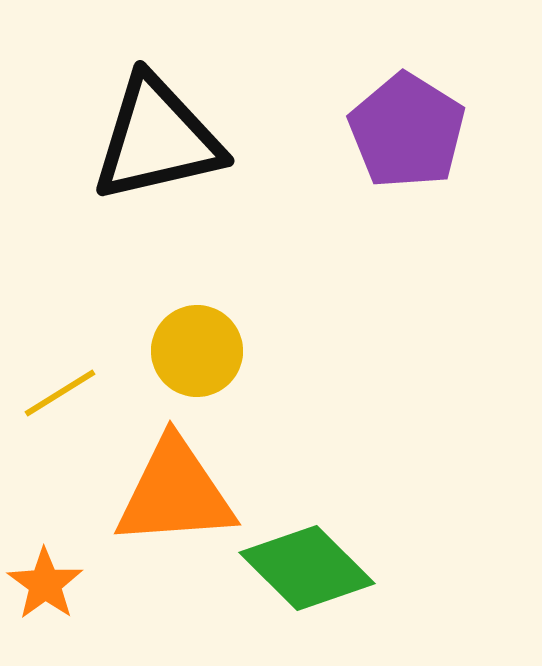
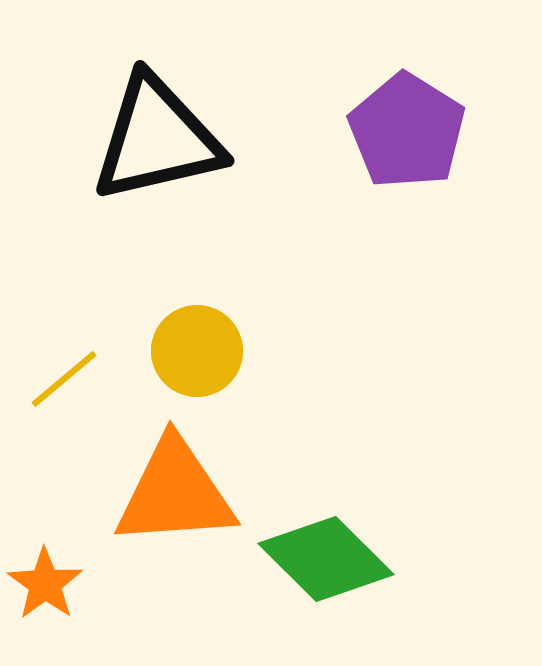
yellow line: moved 4 px right, 14 px up; rotated 8 degrees counterclockwise
green diamond: moved 19 px right, 9 px up
